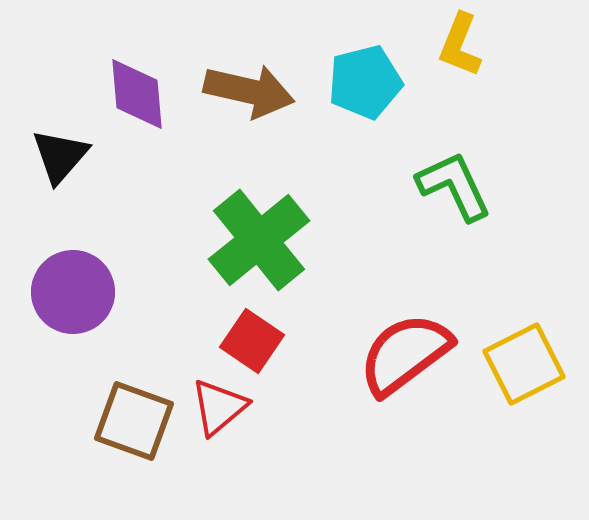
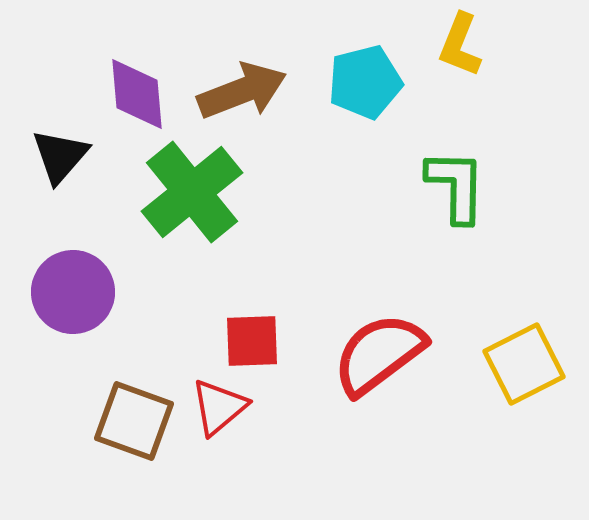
brown arrow: moved 7 px left; rotated 34 degrees counterclockwise
green L-shape: moved 2 px right; rotated 26 degrees clockwise
green cross: moved 67 px left, 48 px up
red square: rotated 36 degrees counterclockwise
red semicircle: moved 26 px left
